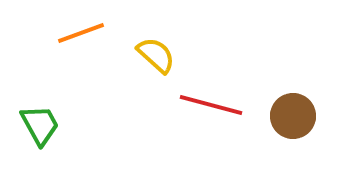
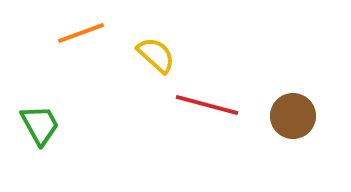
red line: moved 4 px left
